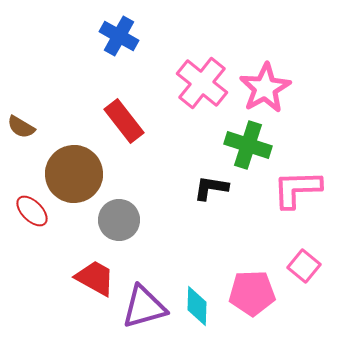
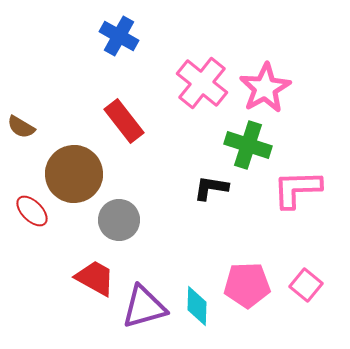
pink square: moved 2 px right, 19 px down
pink pentagon: moved 5 px left, 8 px up
